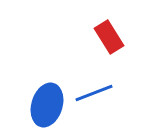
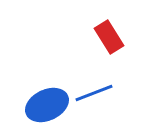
blue ellipse: rotated 48 degrees clockwise
